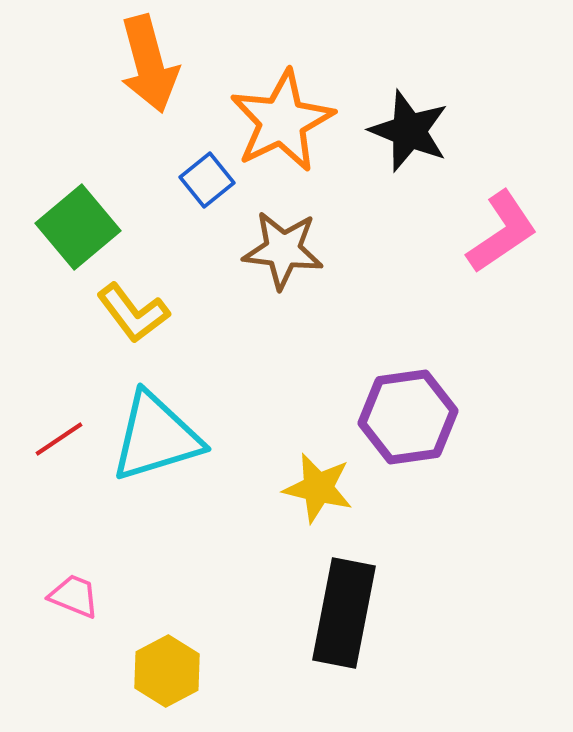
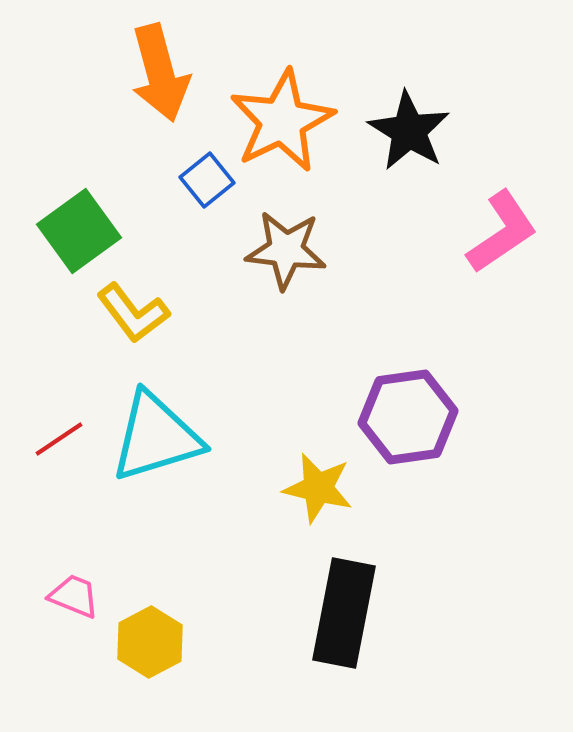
orange arrow: moved 11 px right, 9 px down
black star: rotated 10 degrees clockwise
green square: moved 1 px right, 4 px down; rotated 4 degrees clockwise
brown star: moved 3 px right
yellow hexagon: moved 17 px left, 29 px up
